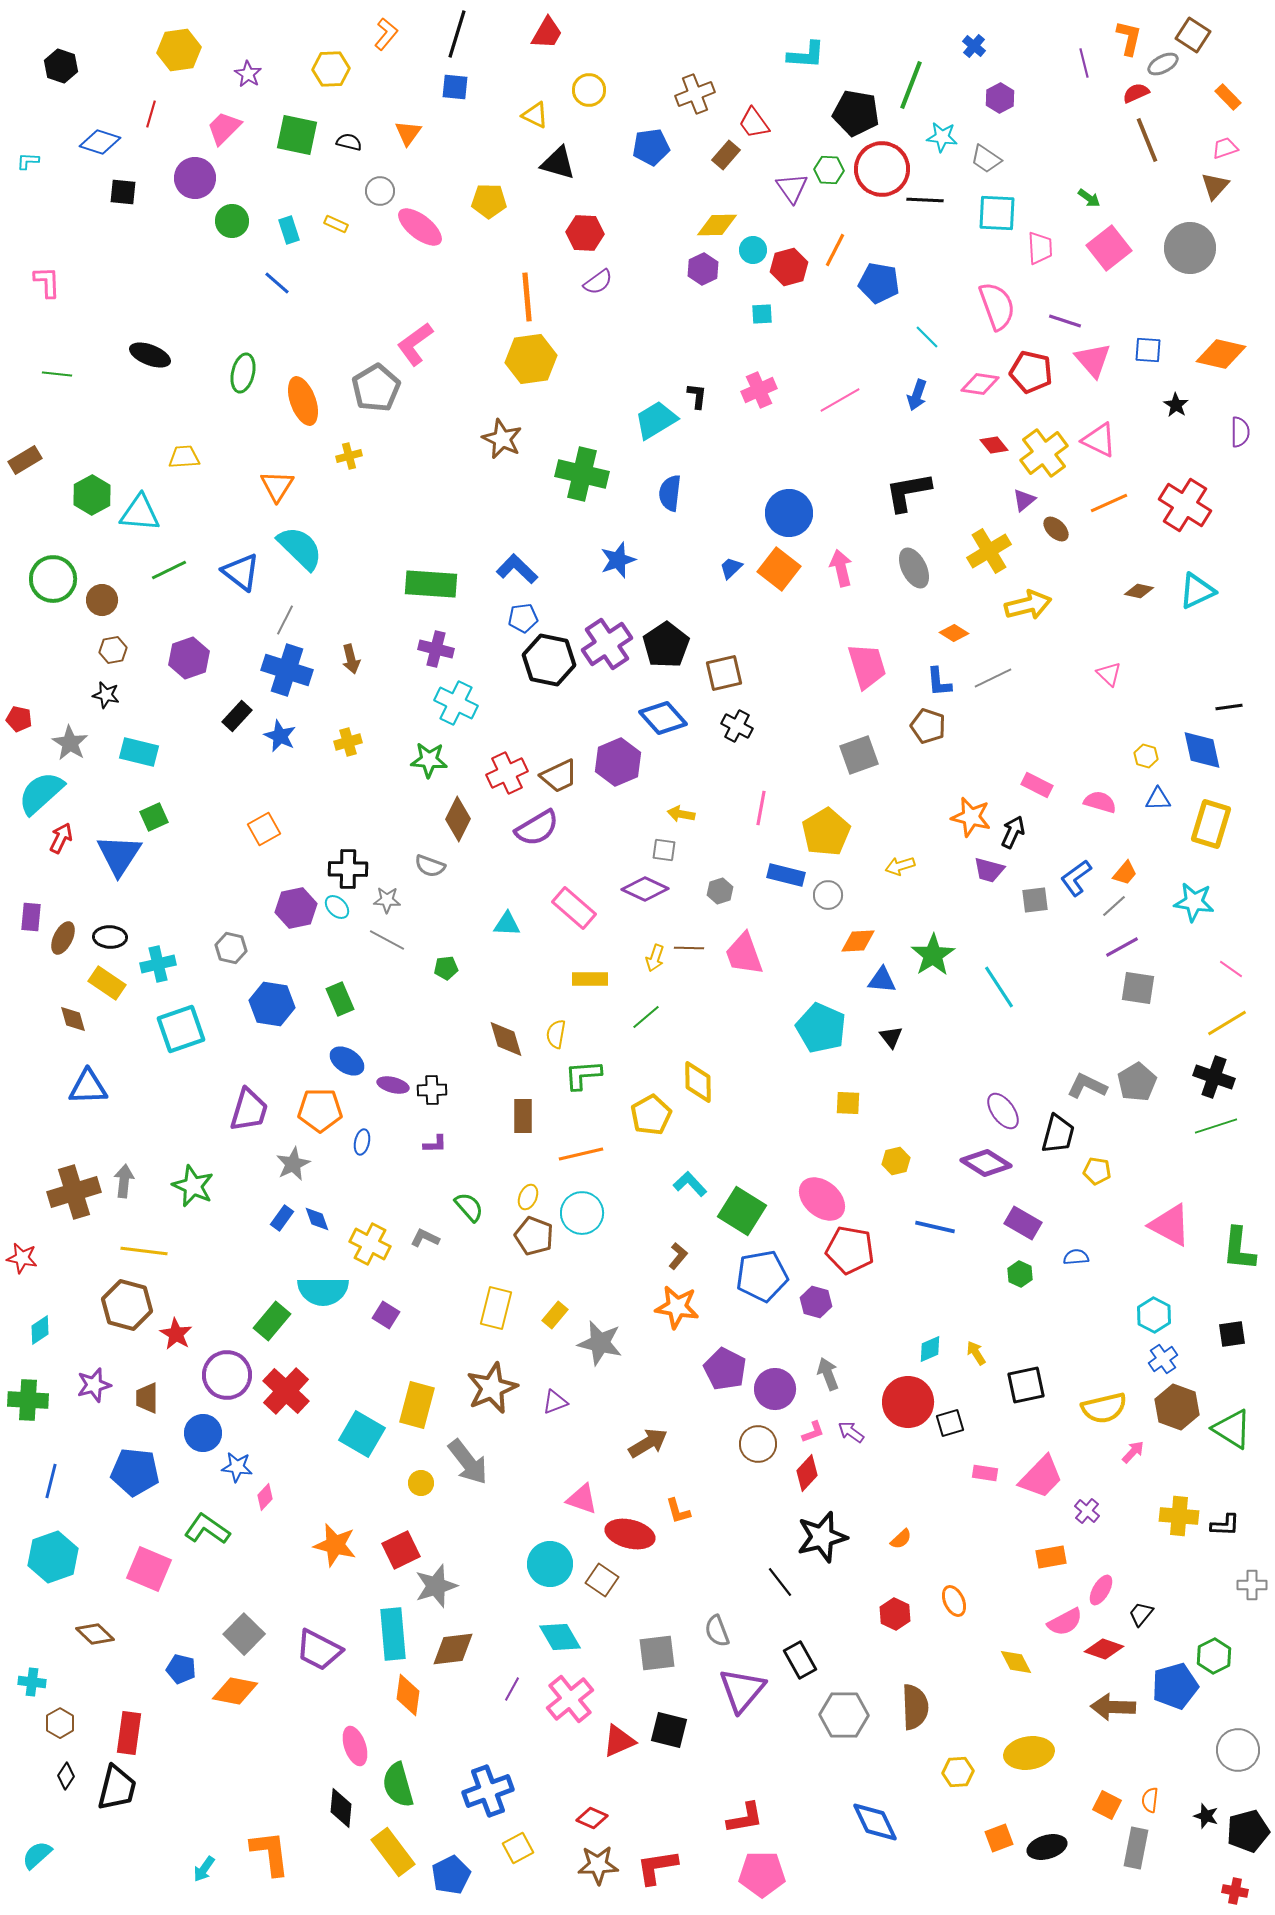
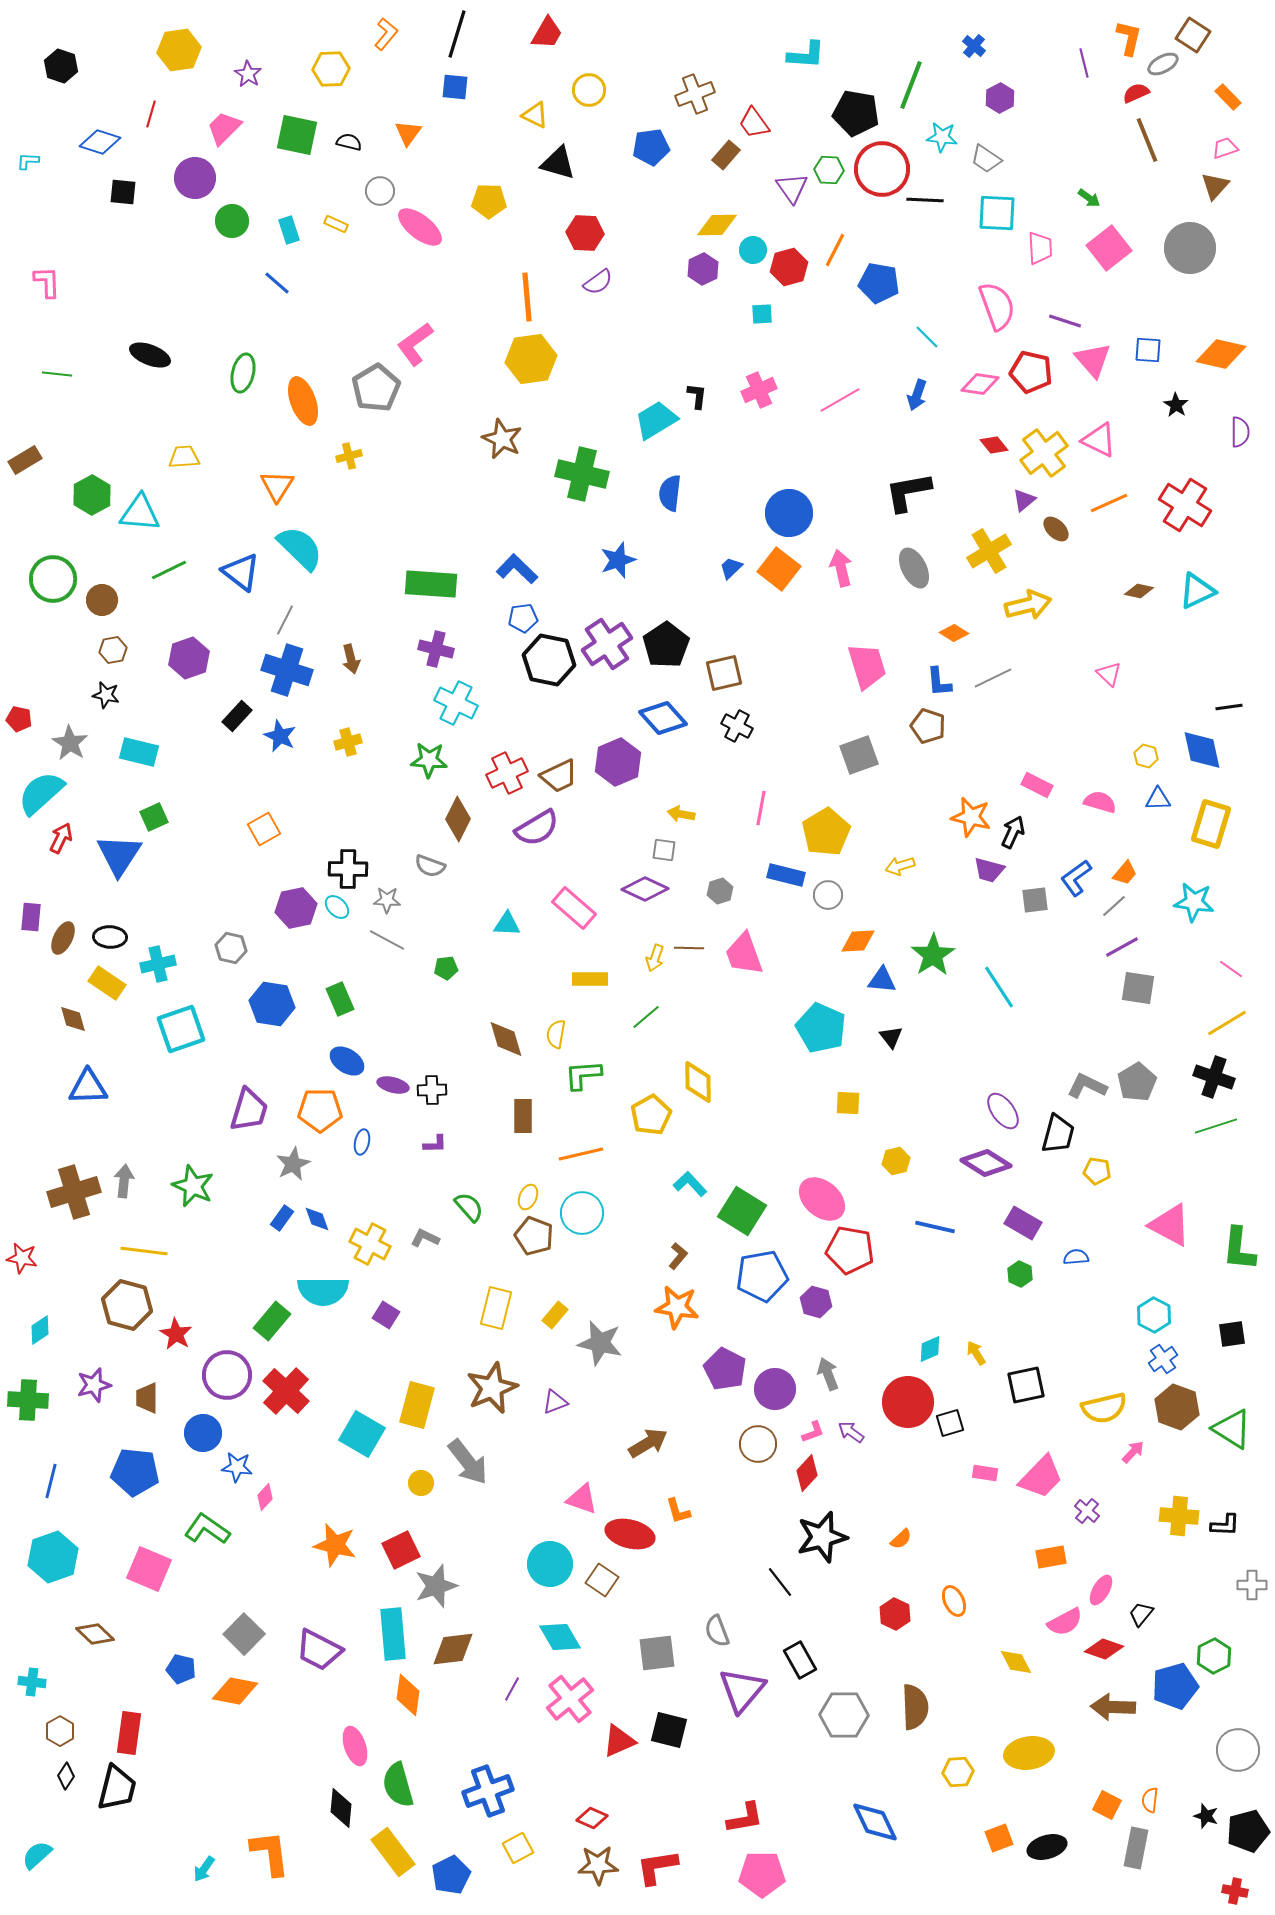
brown hexagon at (60, 1723): moved 8 px down
